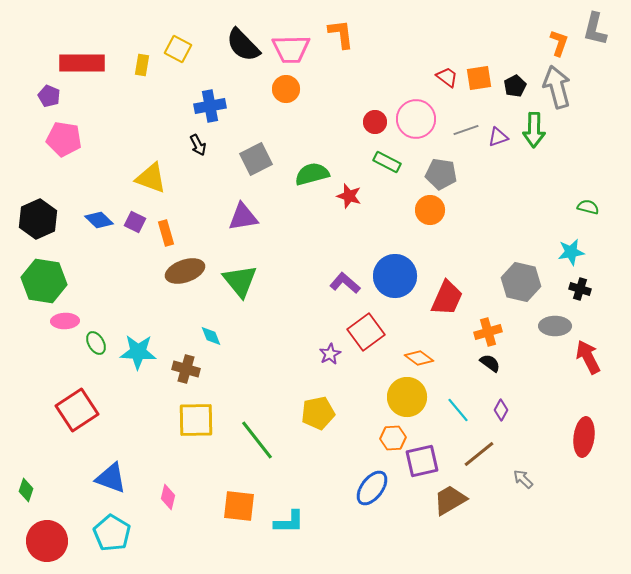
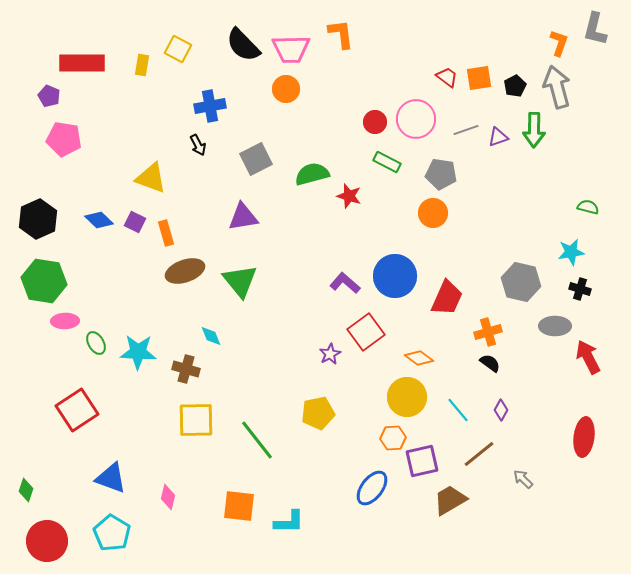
orange circle at (430, 210): moved 3 px right, 3 px down
